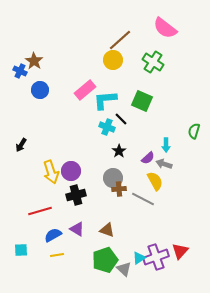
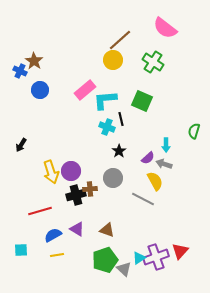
black line: rotated 32 degrees clockwise
brown cross: moved 29 px left
